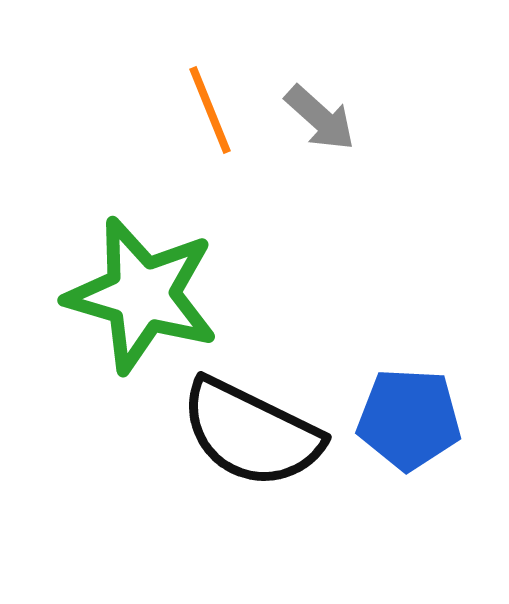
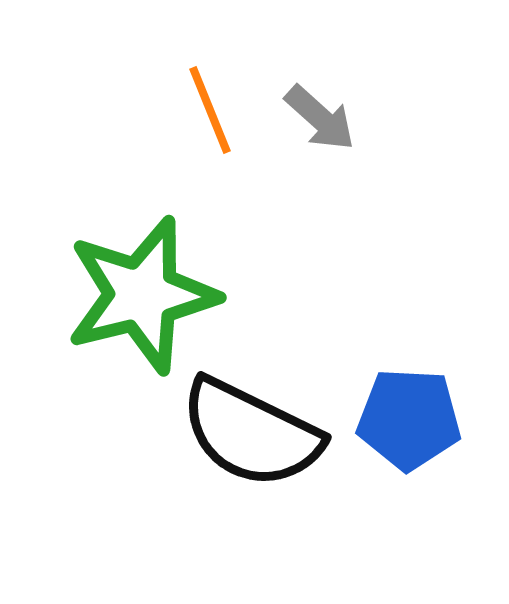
green star: rotated 30 degrees counterclockwise
